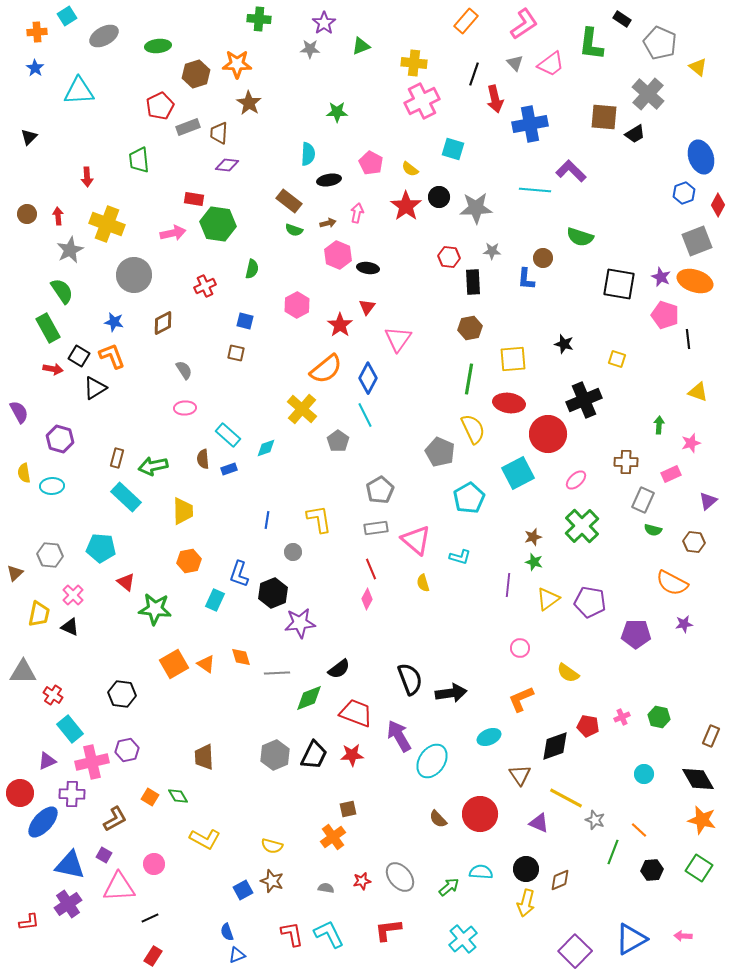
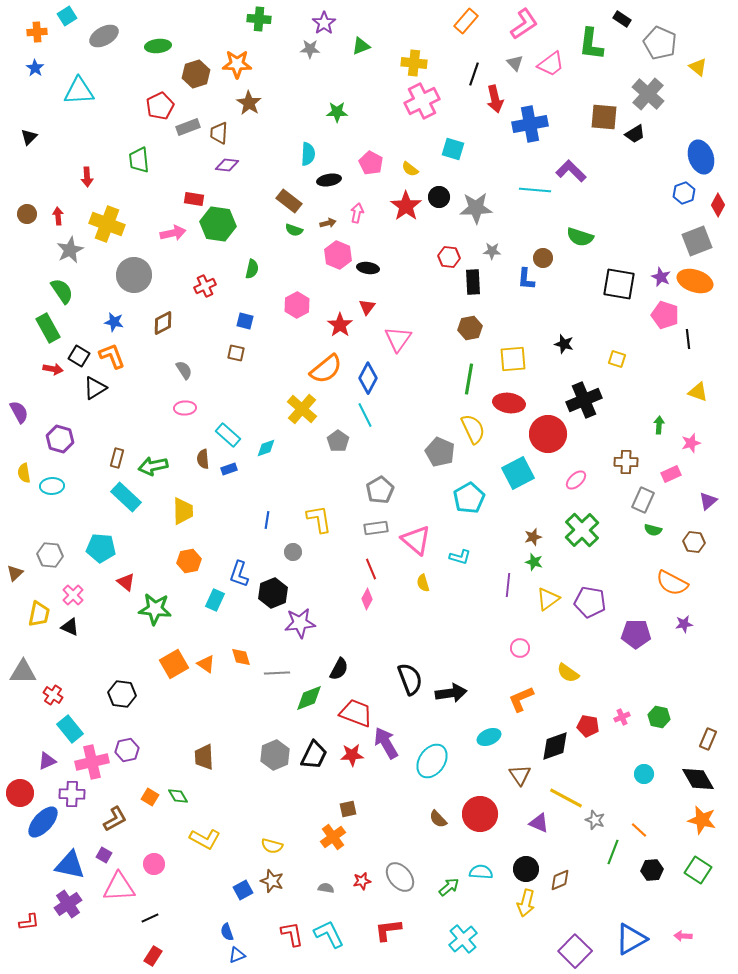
green cross at (582, 526): moved 4 px down
black semicircle at (339, 669): rotated 25 degrees counterclockwise
purple arrow at (399, 736): moved 13 px left, 7 px down
brown rectangle at (711, 736): moved 3 px left, 3 px down
green square at (699, 868): moved 1 px left, 2 px down
